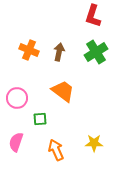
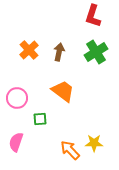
orange cross: rotated 24 degrees clockwise
orange arrow: moved 14 px right; rotated 20 degrees counterclockwise
